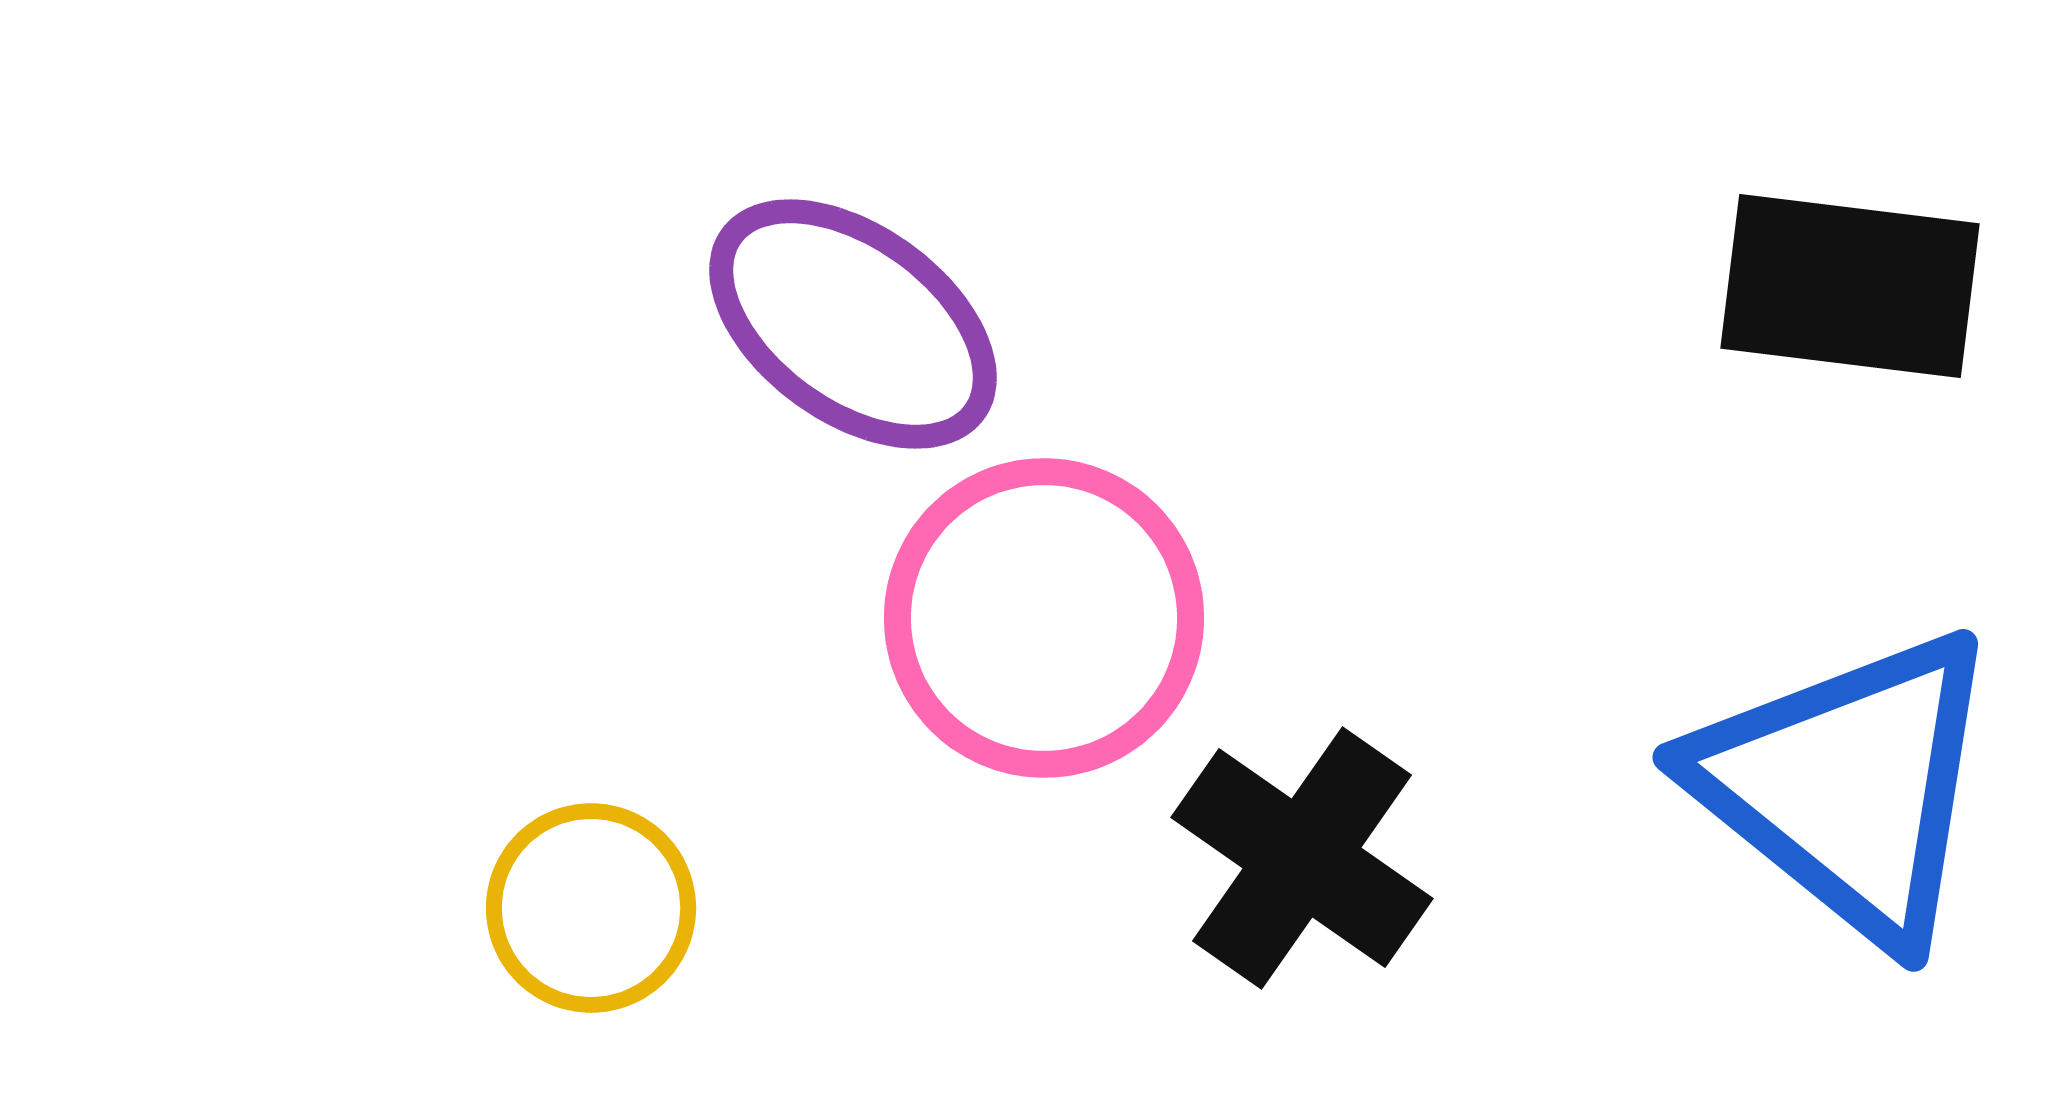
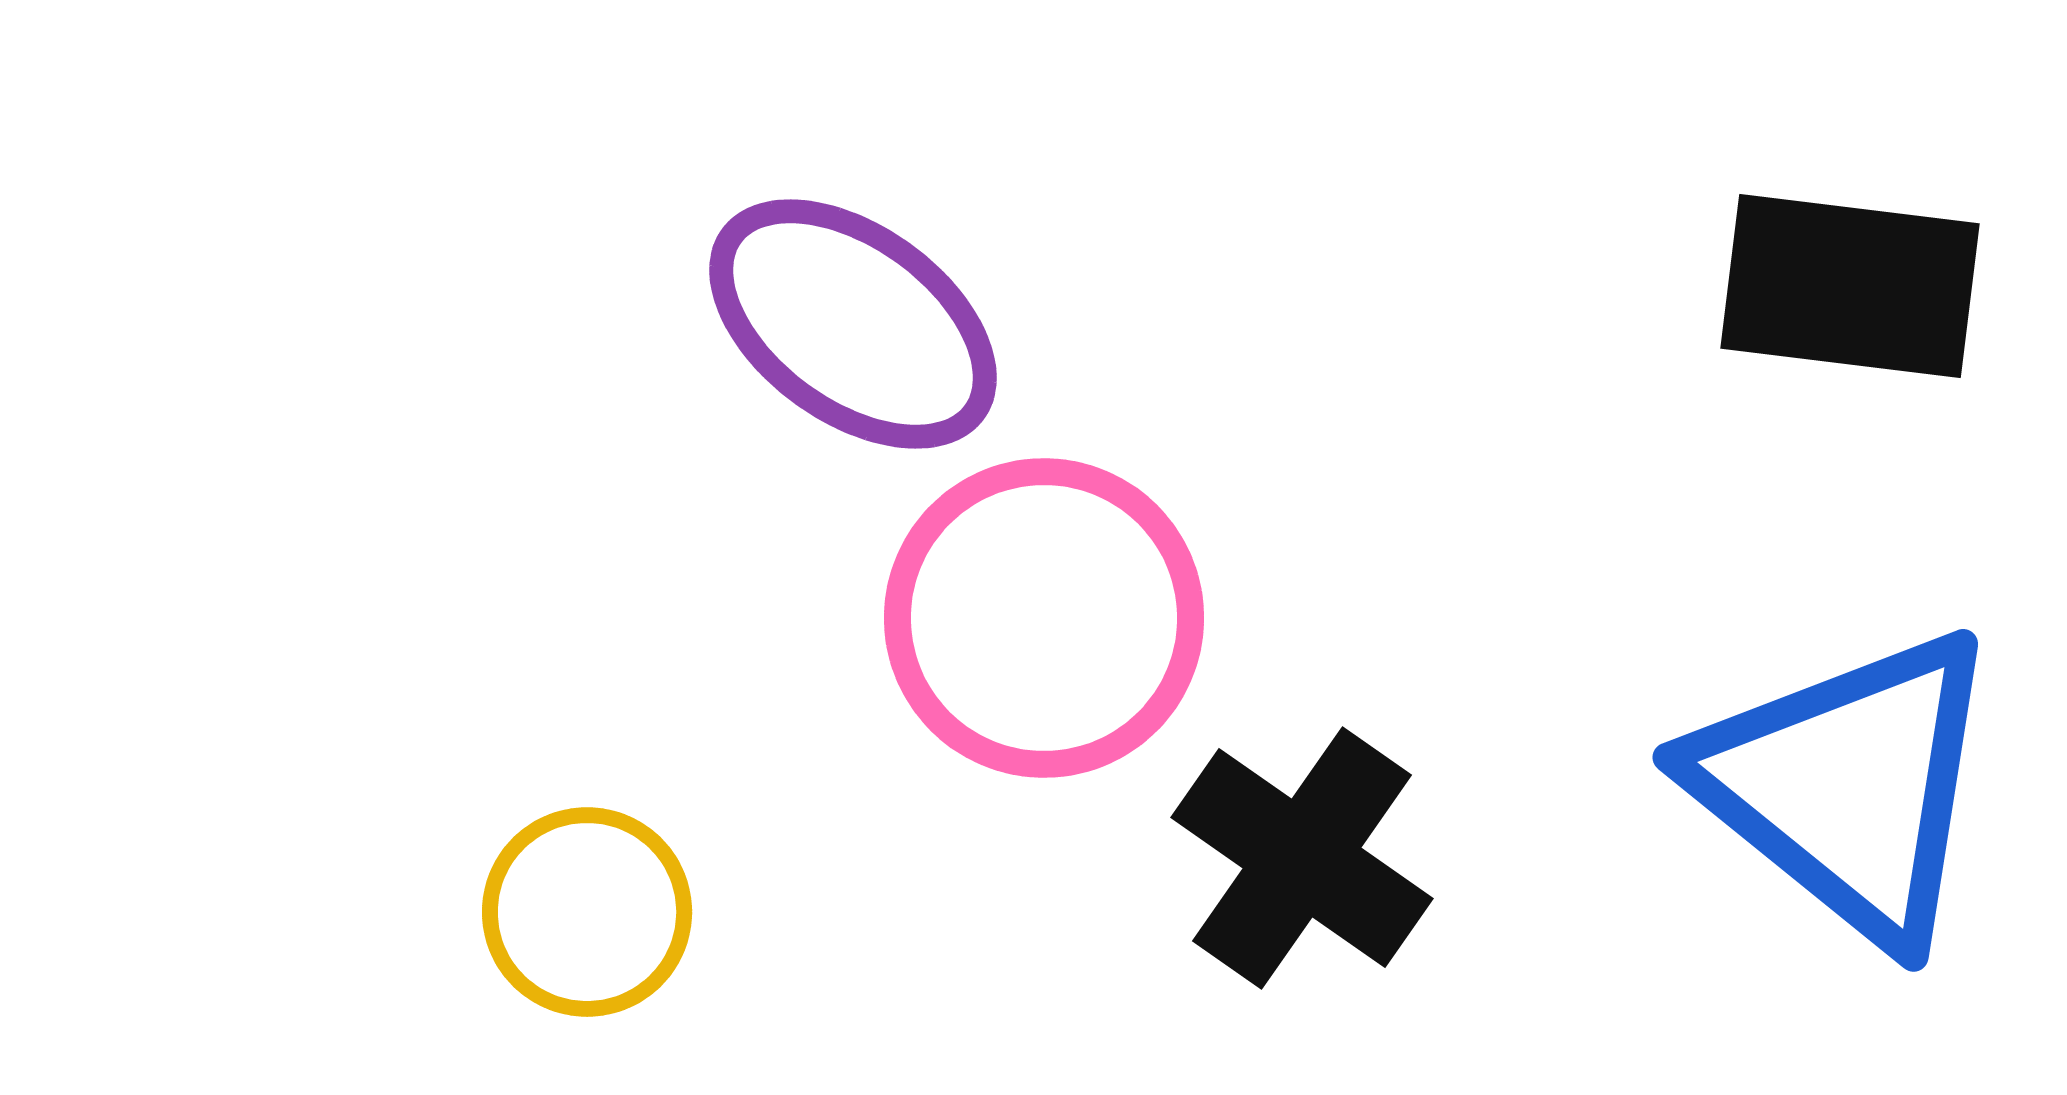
yellow circle: moved 4 px left, 4 px down
